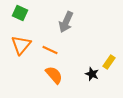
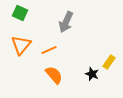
orange line: moved 1 px left; rotated 49 degrees counterclockwise
